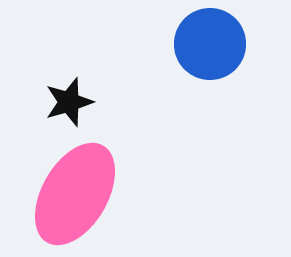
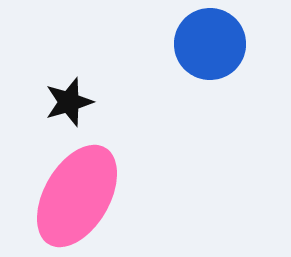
pink ellipse: moved 2 px right, 2 px down
